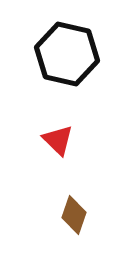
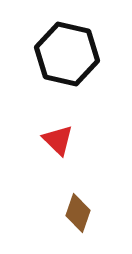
brown diamond: moved 4 px right, 2 px up
